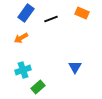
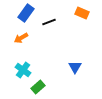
black line: moved 2 px left, 3 px down
cyan cross: rotated 35 degrees counterclockwise
